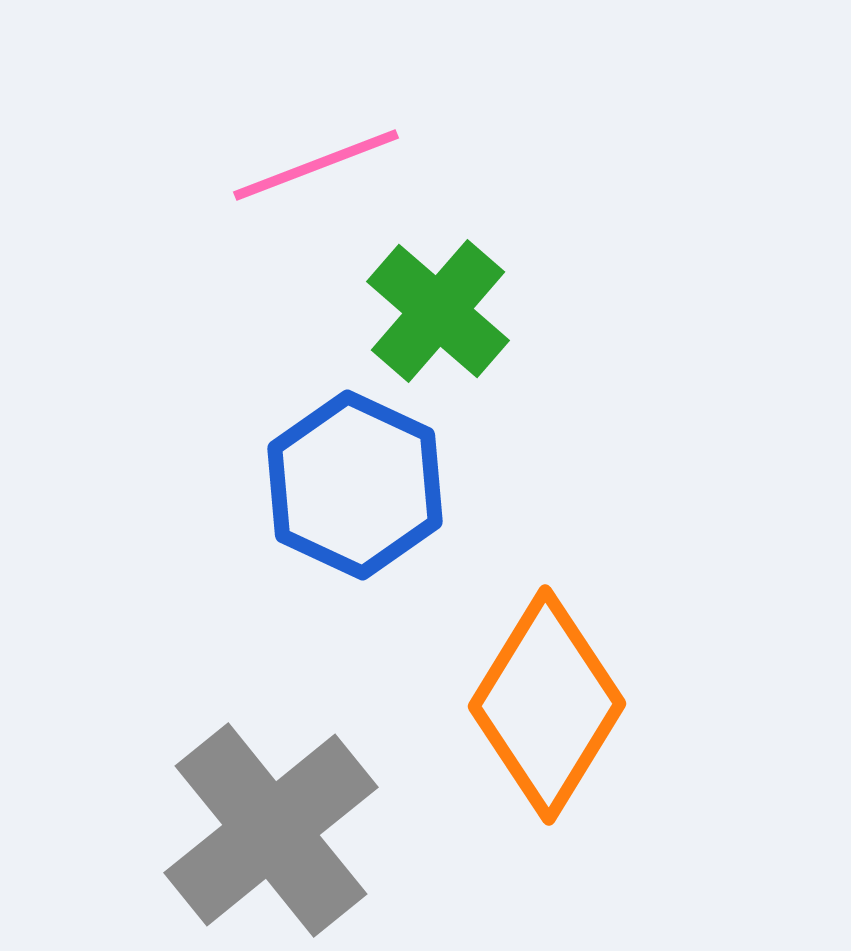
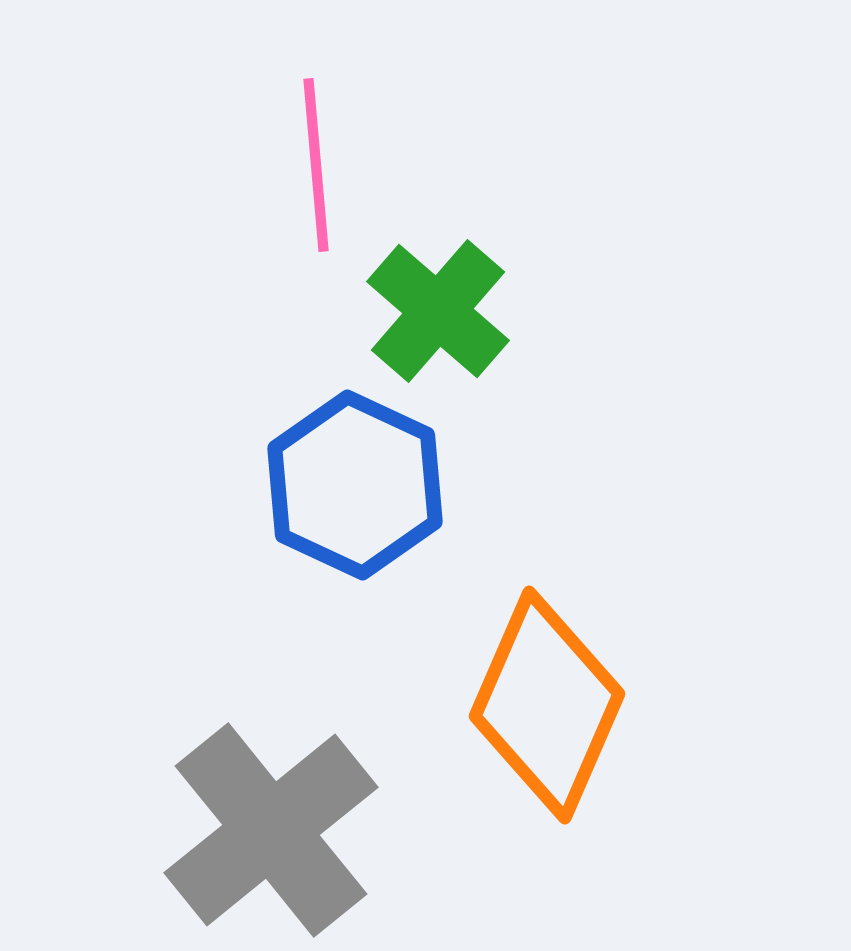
pink line: rotated 74 degrees counterclockwise
orange diamond: rotated 8 degrees counterclockwise
